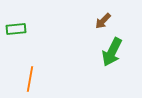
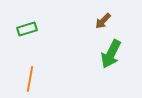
green rectangle: moved 11 px right; rotated 12 degrees counterclockwise
green arrow: moved 1 px left, 2 px down
